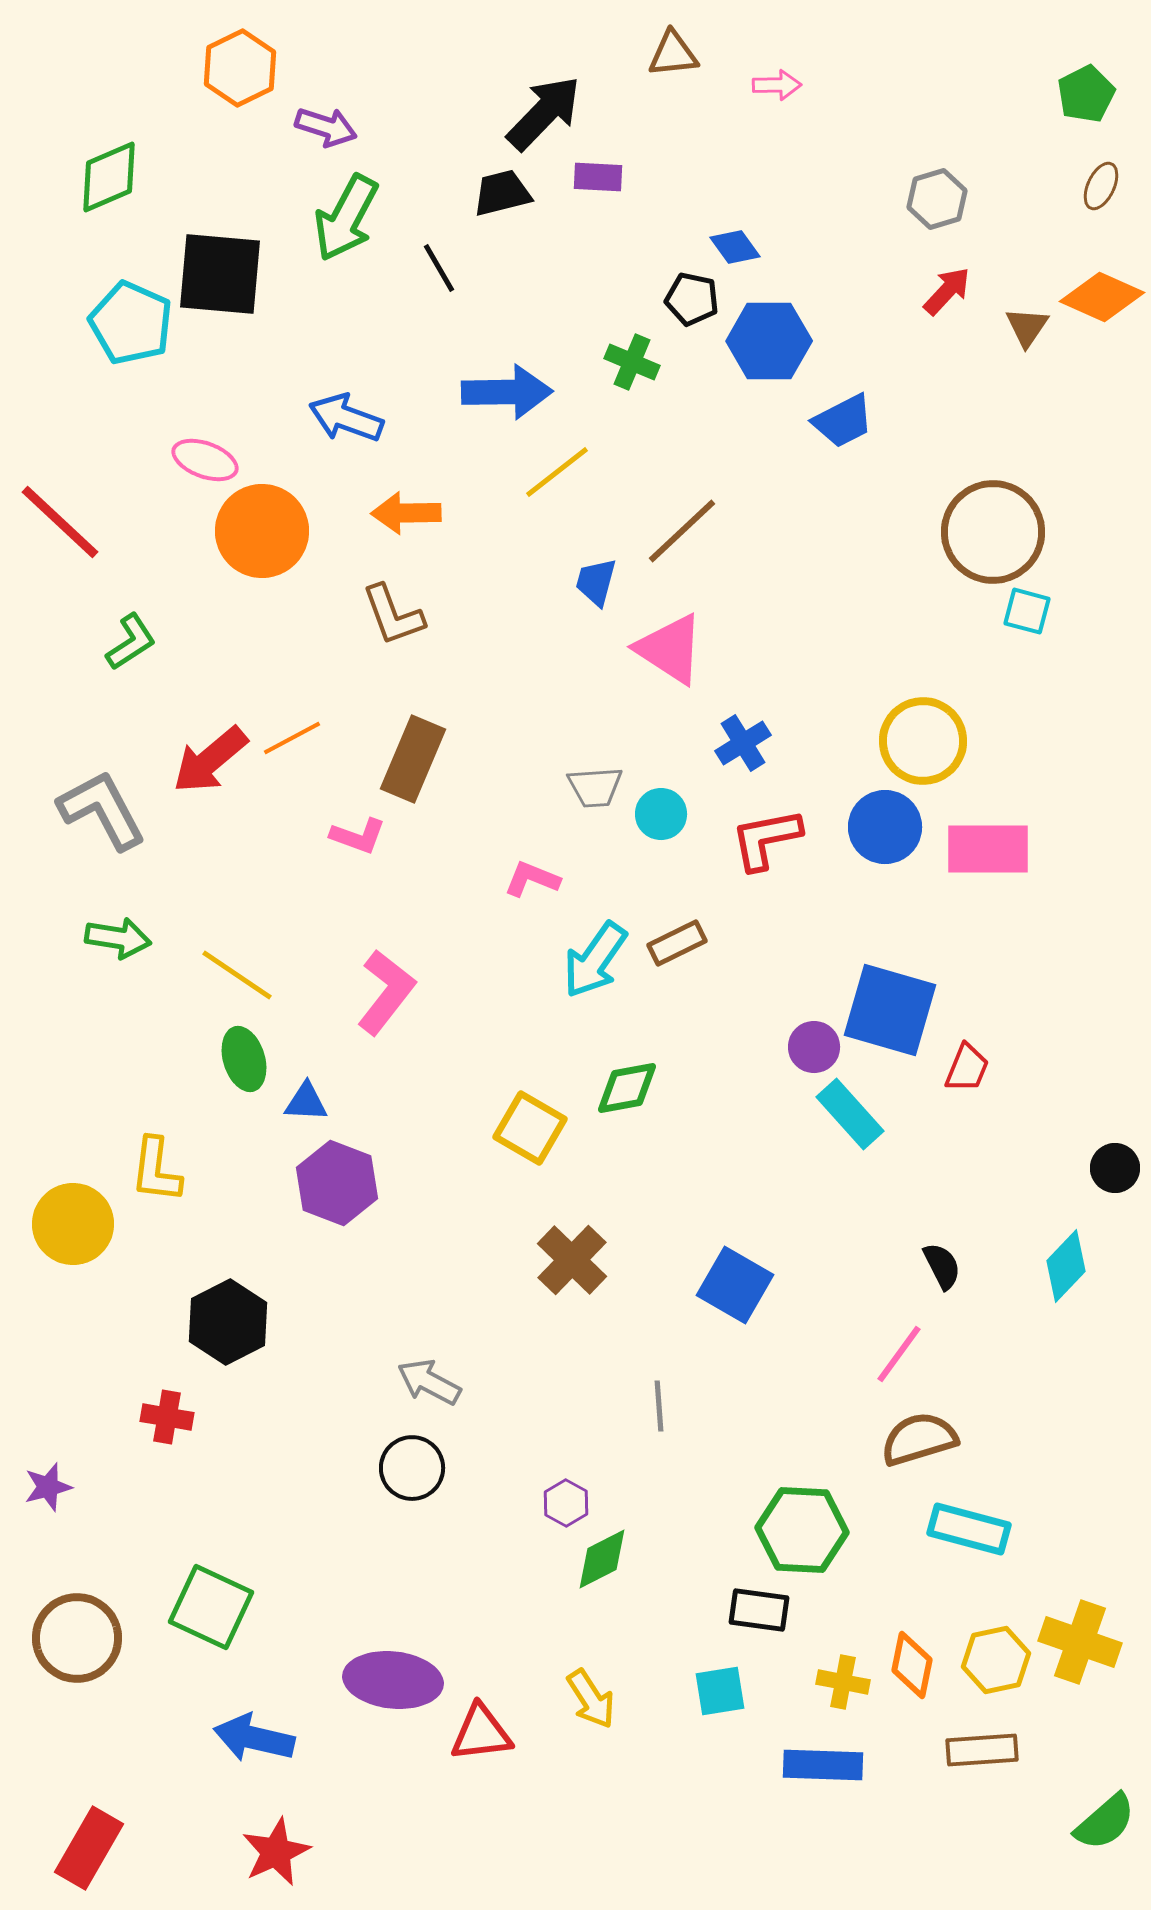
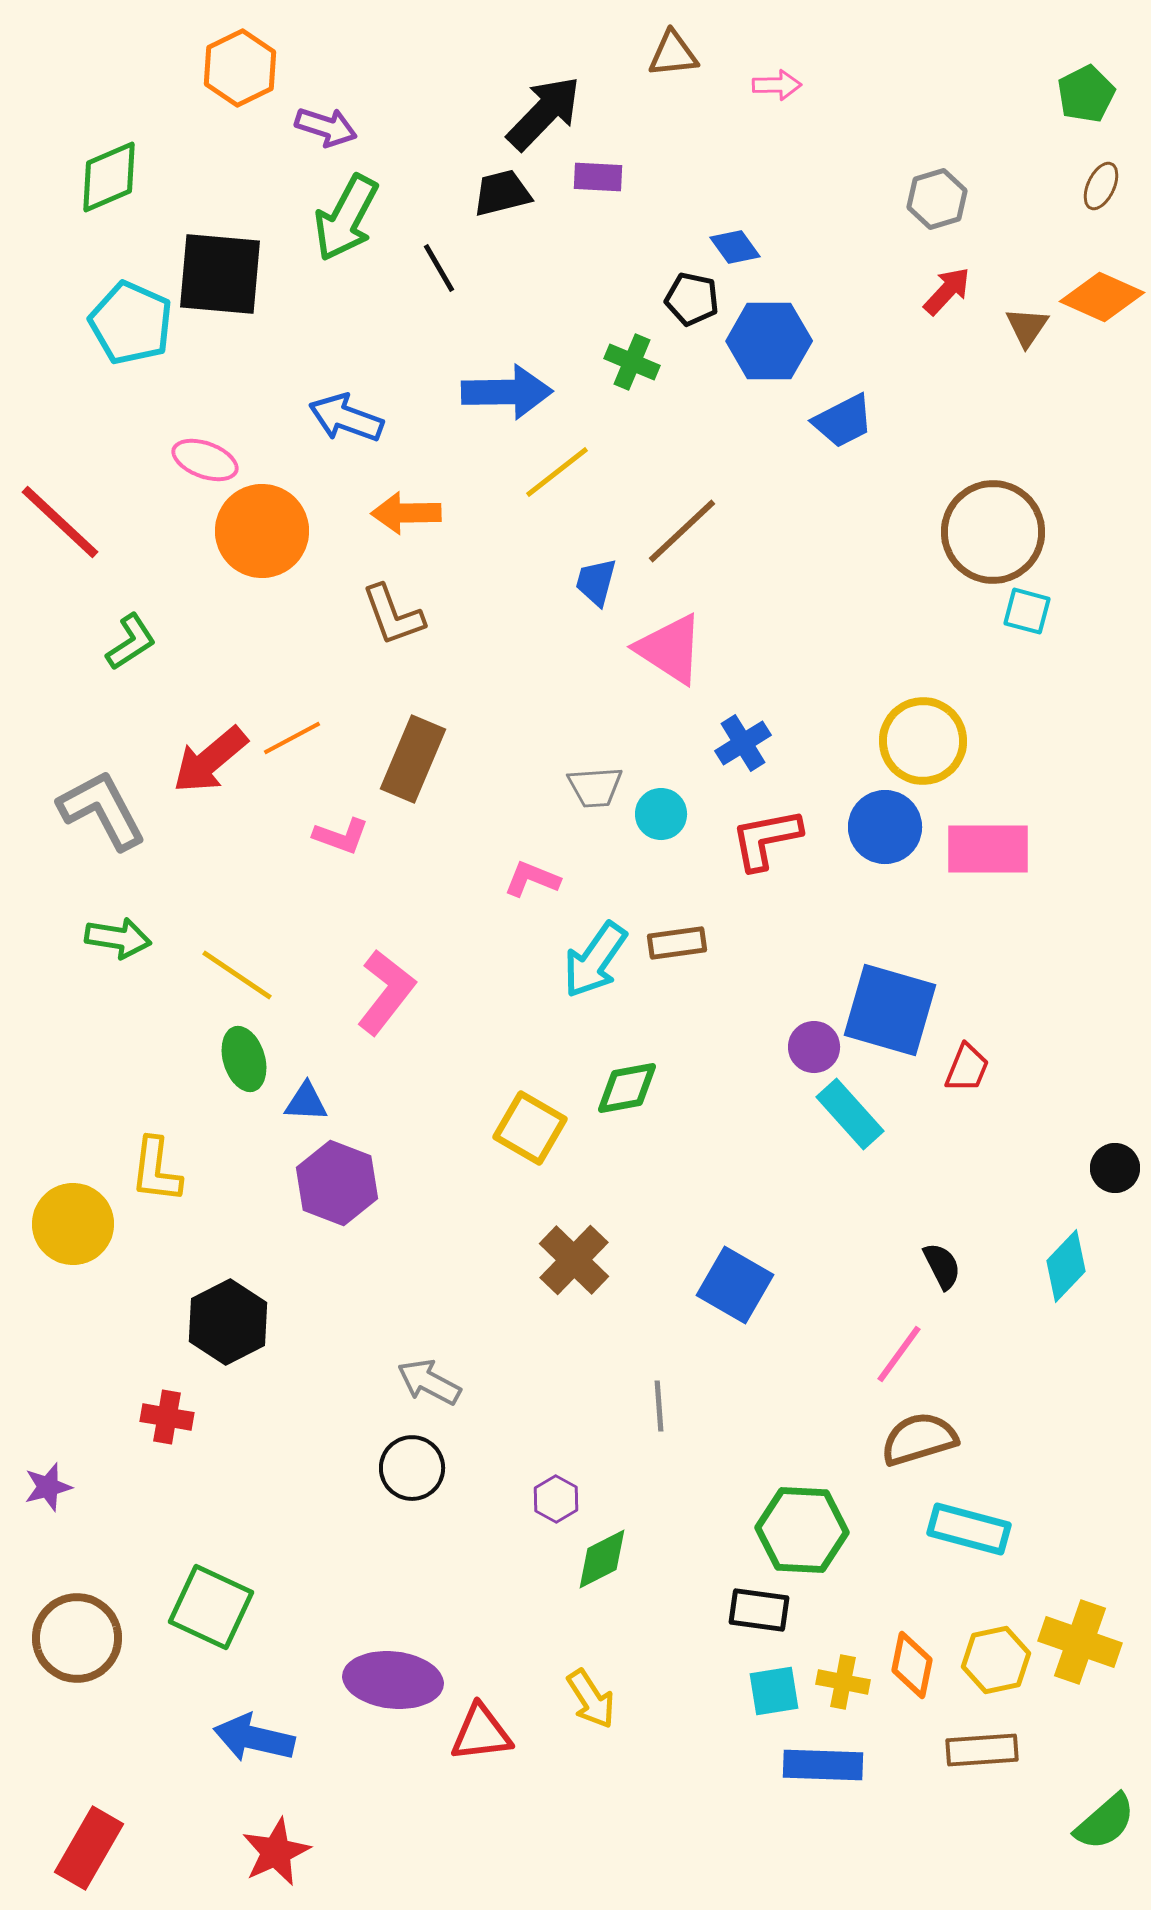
pink L-shape at (358, 836): moved 17 px left
brown rectangle at (677, 943): rotated 18 degrees clockwise
brown cross at (572, 1260): moved 2 px right
purple hexagon at (566, 1503): moved 10 px left, 4 px up
cyan square at (720, 1691): moved 54 px right
